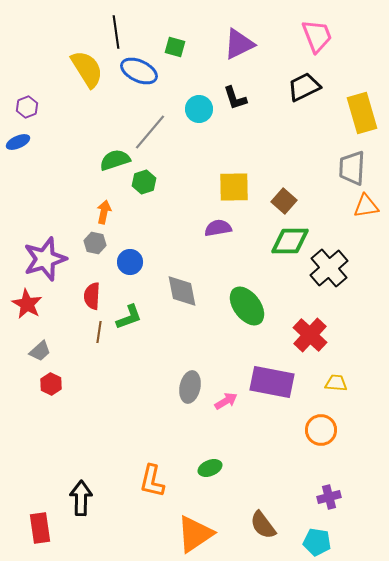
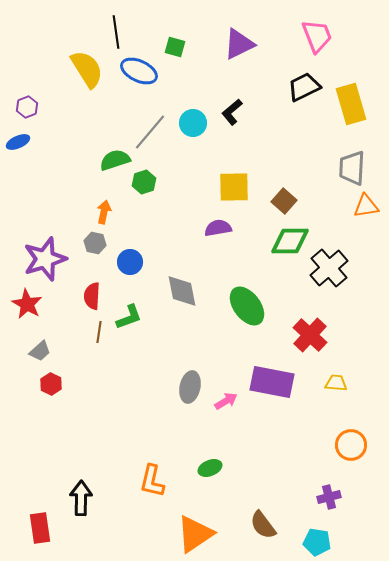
black L-shape at (235, 98): moved 3 px left, 14 px down; rotated 68 degrees clockwise
cyan circle at (199, 109): moved 6 px left, 14 px down
yellow rectangle at (362, 113): moved 11 px left, 9 px up
orange circle at (321, 430): moved 30 px right, 15 px down
